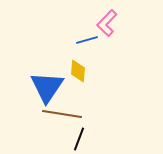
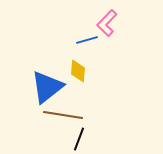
blue triangle: rotated 18 degrees clockwise
brown line: moved 1 px right, 1 px down
